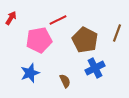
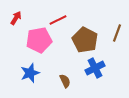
red arrow: moved 5 px right
